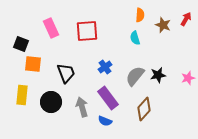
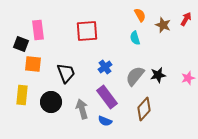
orange semicircle: rotated 32 degrees counterclockwise
pink rectangle: moved 13 px left, 2 px down; rotated 18 degrees clockwise
purple rectangle: moved 1 px left, 1 px up
gray arrow: moved 2 px down
